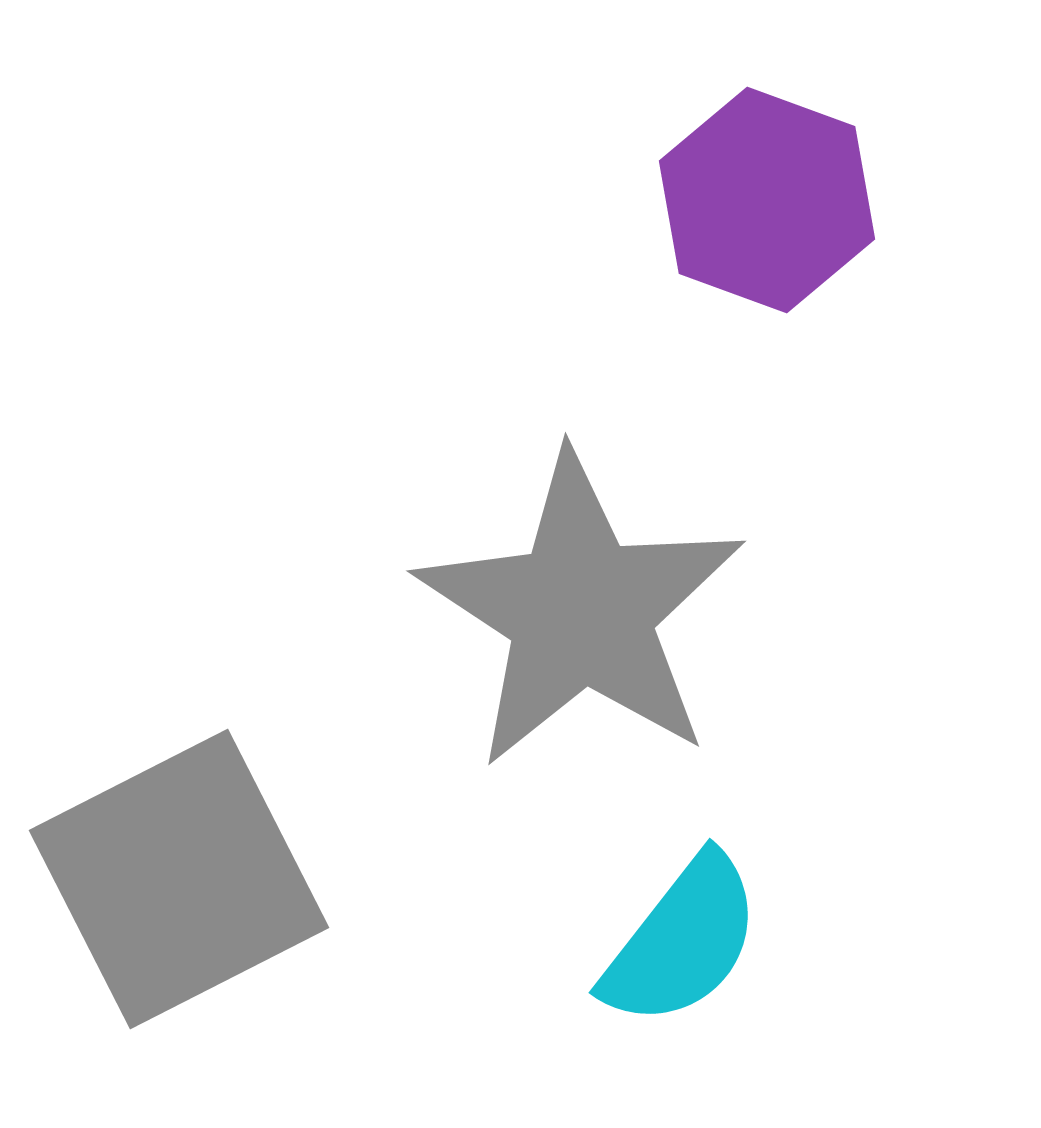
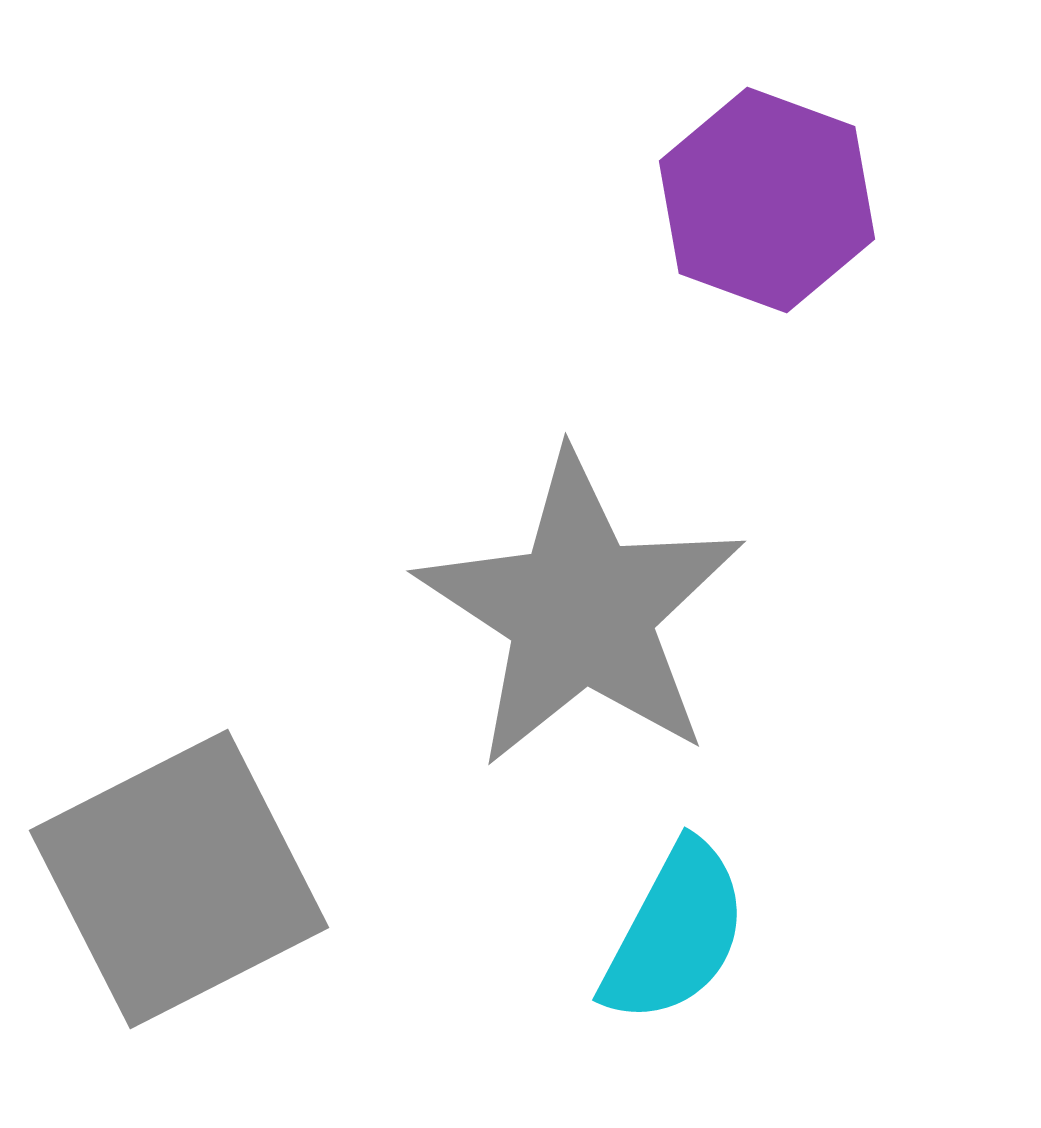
cyan semicircle: moved 7 px left, 8 px up; rotated 10 degrees counterclockwise
